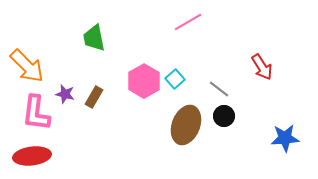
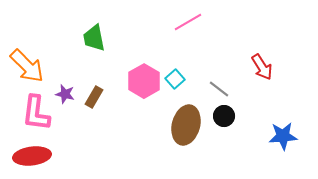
brown ellipse: rotated 6 degrees counterclockwise
blue star: moved 2 px left, 2 px up
